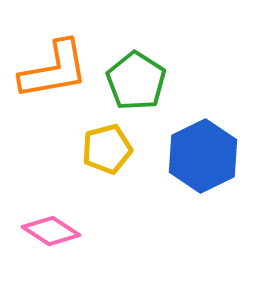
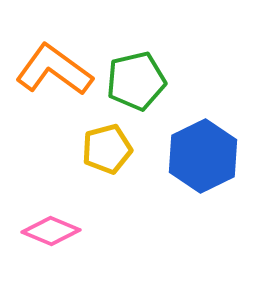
orange L-shape: rotated 134 degrees counterclockwise
green pentagon: rotated 26 degrees clockwise
pink diamond: rotated 10 degrees counterclockwise
